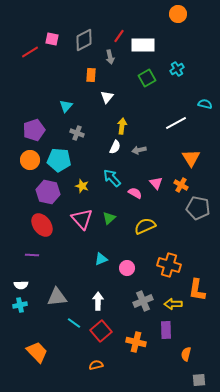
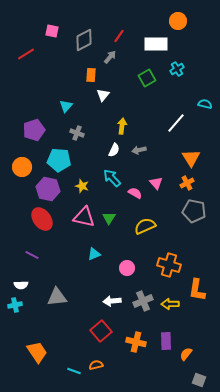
orange circle at (178, 14): moved 7 px down
pink square at (52, 39): moved 8 px up
white rectangle at (143, 45): moved 13 px right, 1 px up
red line at (30, 52): moved 4 px left, 2 px down
gray arrow at (110, 57): rotated 128 degrees counterclockwise
white triangle at (107, 97): moved 4 px left, 2 px up
white line at (176, 123): rotated 20 degrees counterclockwise
white semicircle at (115, 147): moved 1 px left, 3 px down
orange circle at (30, 160): moved 8 px left, 7 px down
orange cross at (181, 185): moved 6 px right, 2 px up; rotated 32 degrees clockwise
purple hexagon at (48, 192): moved 3 px up
gray pentagon at (198, 208): moved 4 px left, 3 px down
green triangle at (109, 218): rotated 16 degrees counterclockwise
pink triangle at (82, 219): moved 2 px right, 2 px up; rotated 35 degrees counterclockwise
red ellipse at (42, 225): moved 6 px up
purple line at (32, 255): rotated 24 degrees clockwise
cyan triangle at (101, 259): moved 7 px left, 5 px up
white arrow at (98, 301): moved 14 px right; rotated 96 degrees counterclockwise
yellow arrow at (173, 304): moved 3 px left
cyan cross at (20, 305): moved 5 px left
cyan line at (74, 323): moved 48 px down; rotated 16 degrees counterclockwise
purple rectangle at (166, 330): moved 11 px down
orange trapezoid at (37, 352): rotated 10 degrees clockwise
orange semicircle at (186, 354): rotated 24 degrees clockwise
gray square at (199, 380): rotated 24 degrees clockwise
